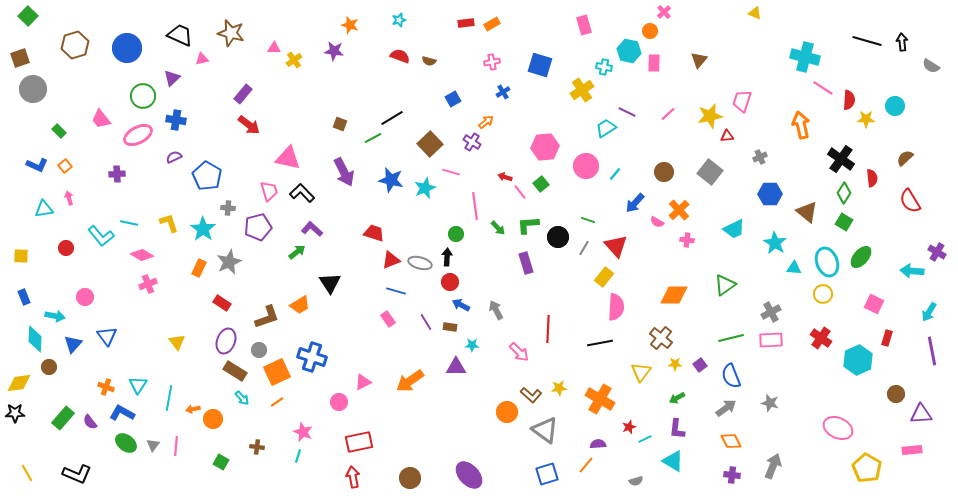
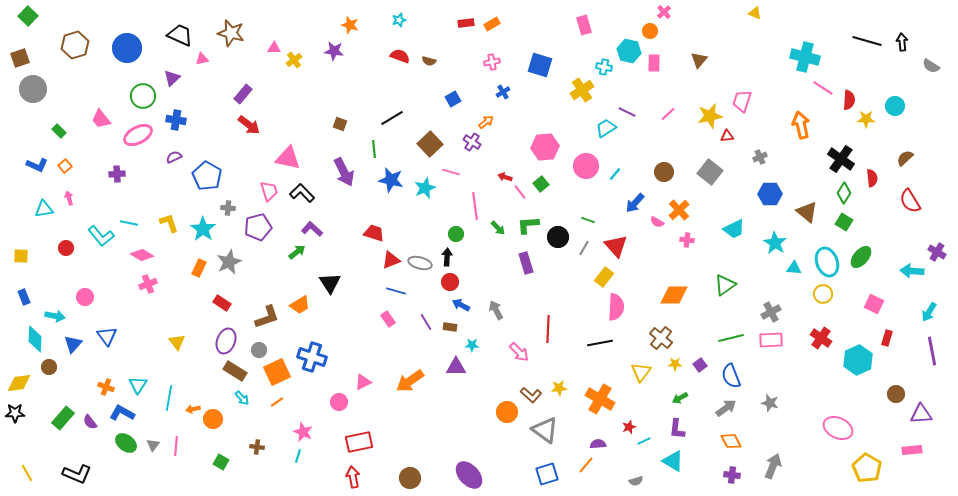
green line at (373, 138): moved 1 px right, 11 px down; rotated 66 degrees counterclockwise
green arrow at (677, 398): moved 3 px right
cyan line at (645, 439): moved 1 px left, 2 px down
